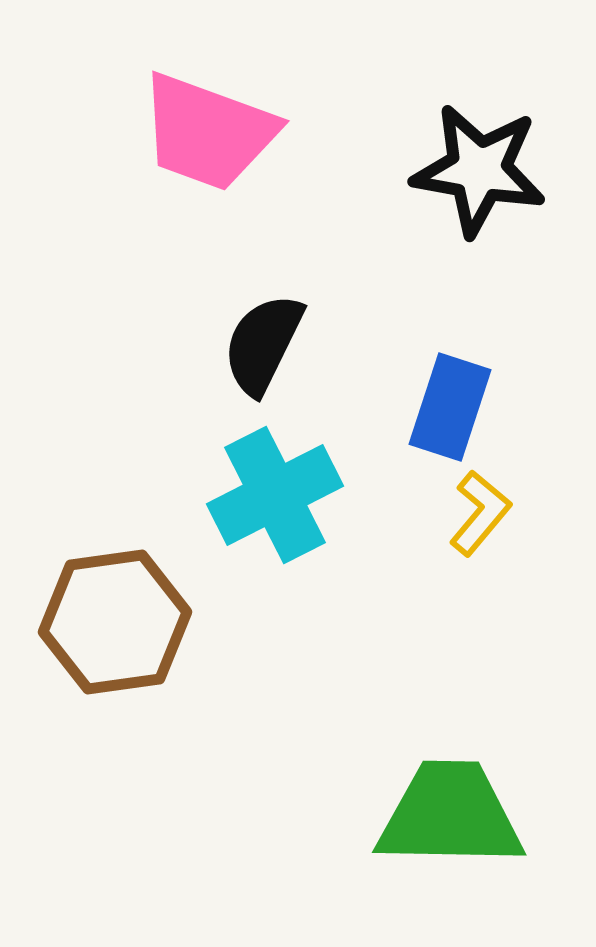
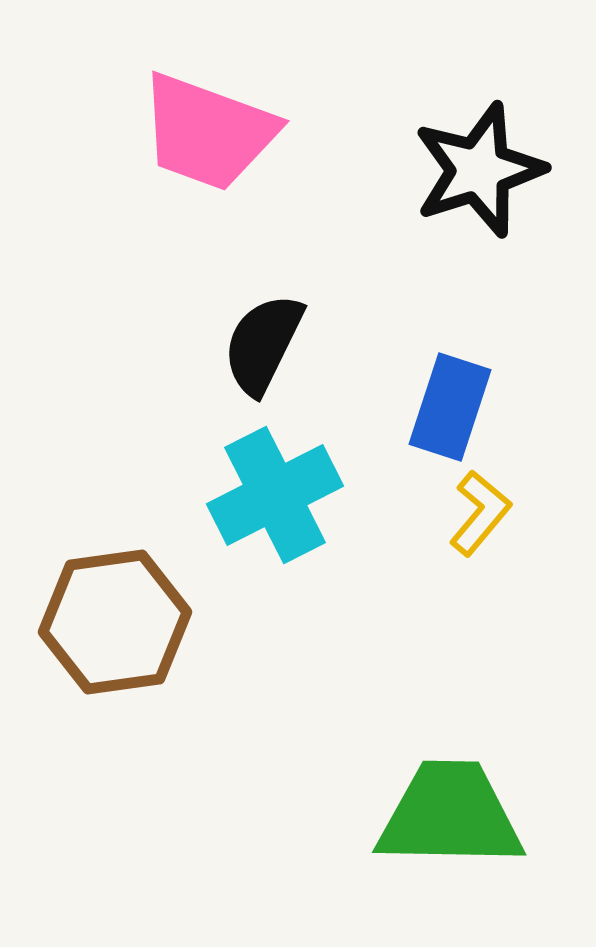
black star: rotated 28 degrees counterclockwise
